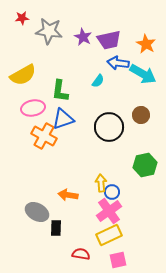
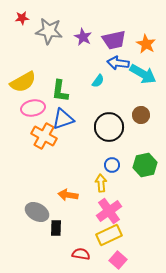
purple trapezoid: moved 5 px right
yellow semicircle: moved 7 px down
blue circle: moved 27 px up
pink square: rotated 36 degrees counterclockwise
